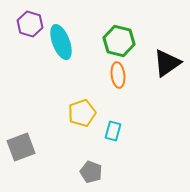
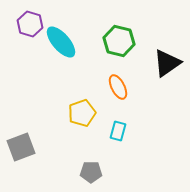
cyan ellipse: rotated 20 degrees counterclockwise
orange ellipse: moved 12 px down; rotated 20 degrees counterclockwise
cyan rectangle: moved 5 px right
gray pentagon: rotated 20 degrees counterclockwise
